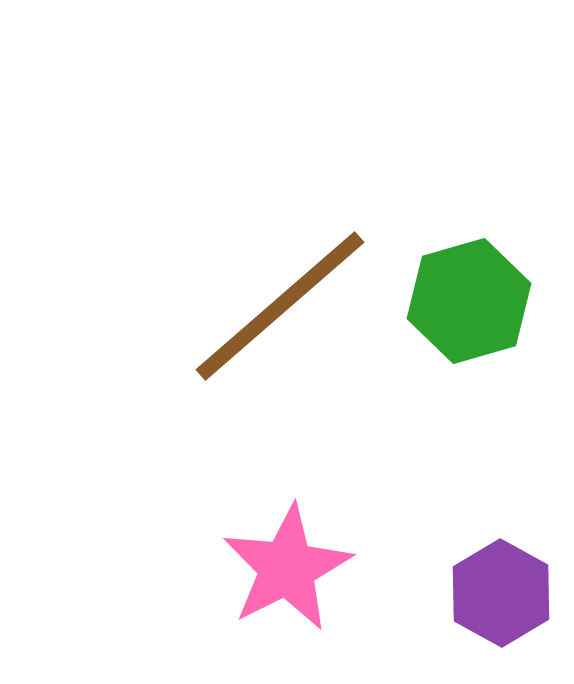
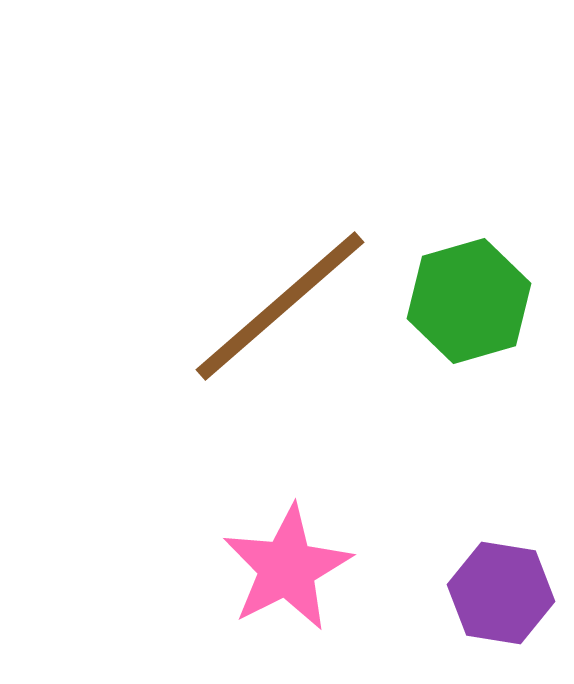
purple hexagon: rotated 20 degrees counterclockwise
